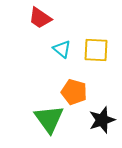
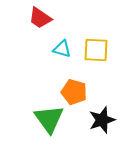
cyan triangle: rotated 24 degrees counterclockwise
